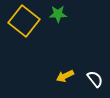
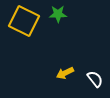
yellow square: rotated 12 degrees counterclockwise
yellow arrow: moved 3 px up
